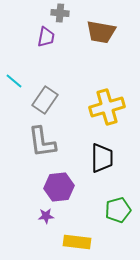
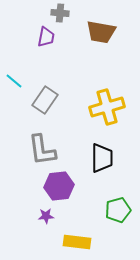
gray L-shape: moved 8 px down
purple hexagon: moved 1 px up
